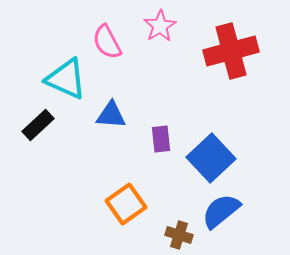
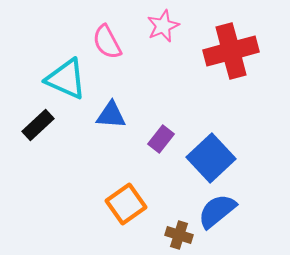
pink star: moved 3 px right; rotated 8 degrees clockwise
purple rectangle: rotated 44 degrees clockwise
blue semicircle: moved 4 px left
